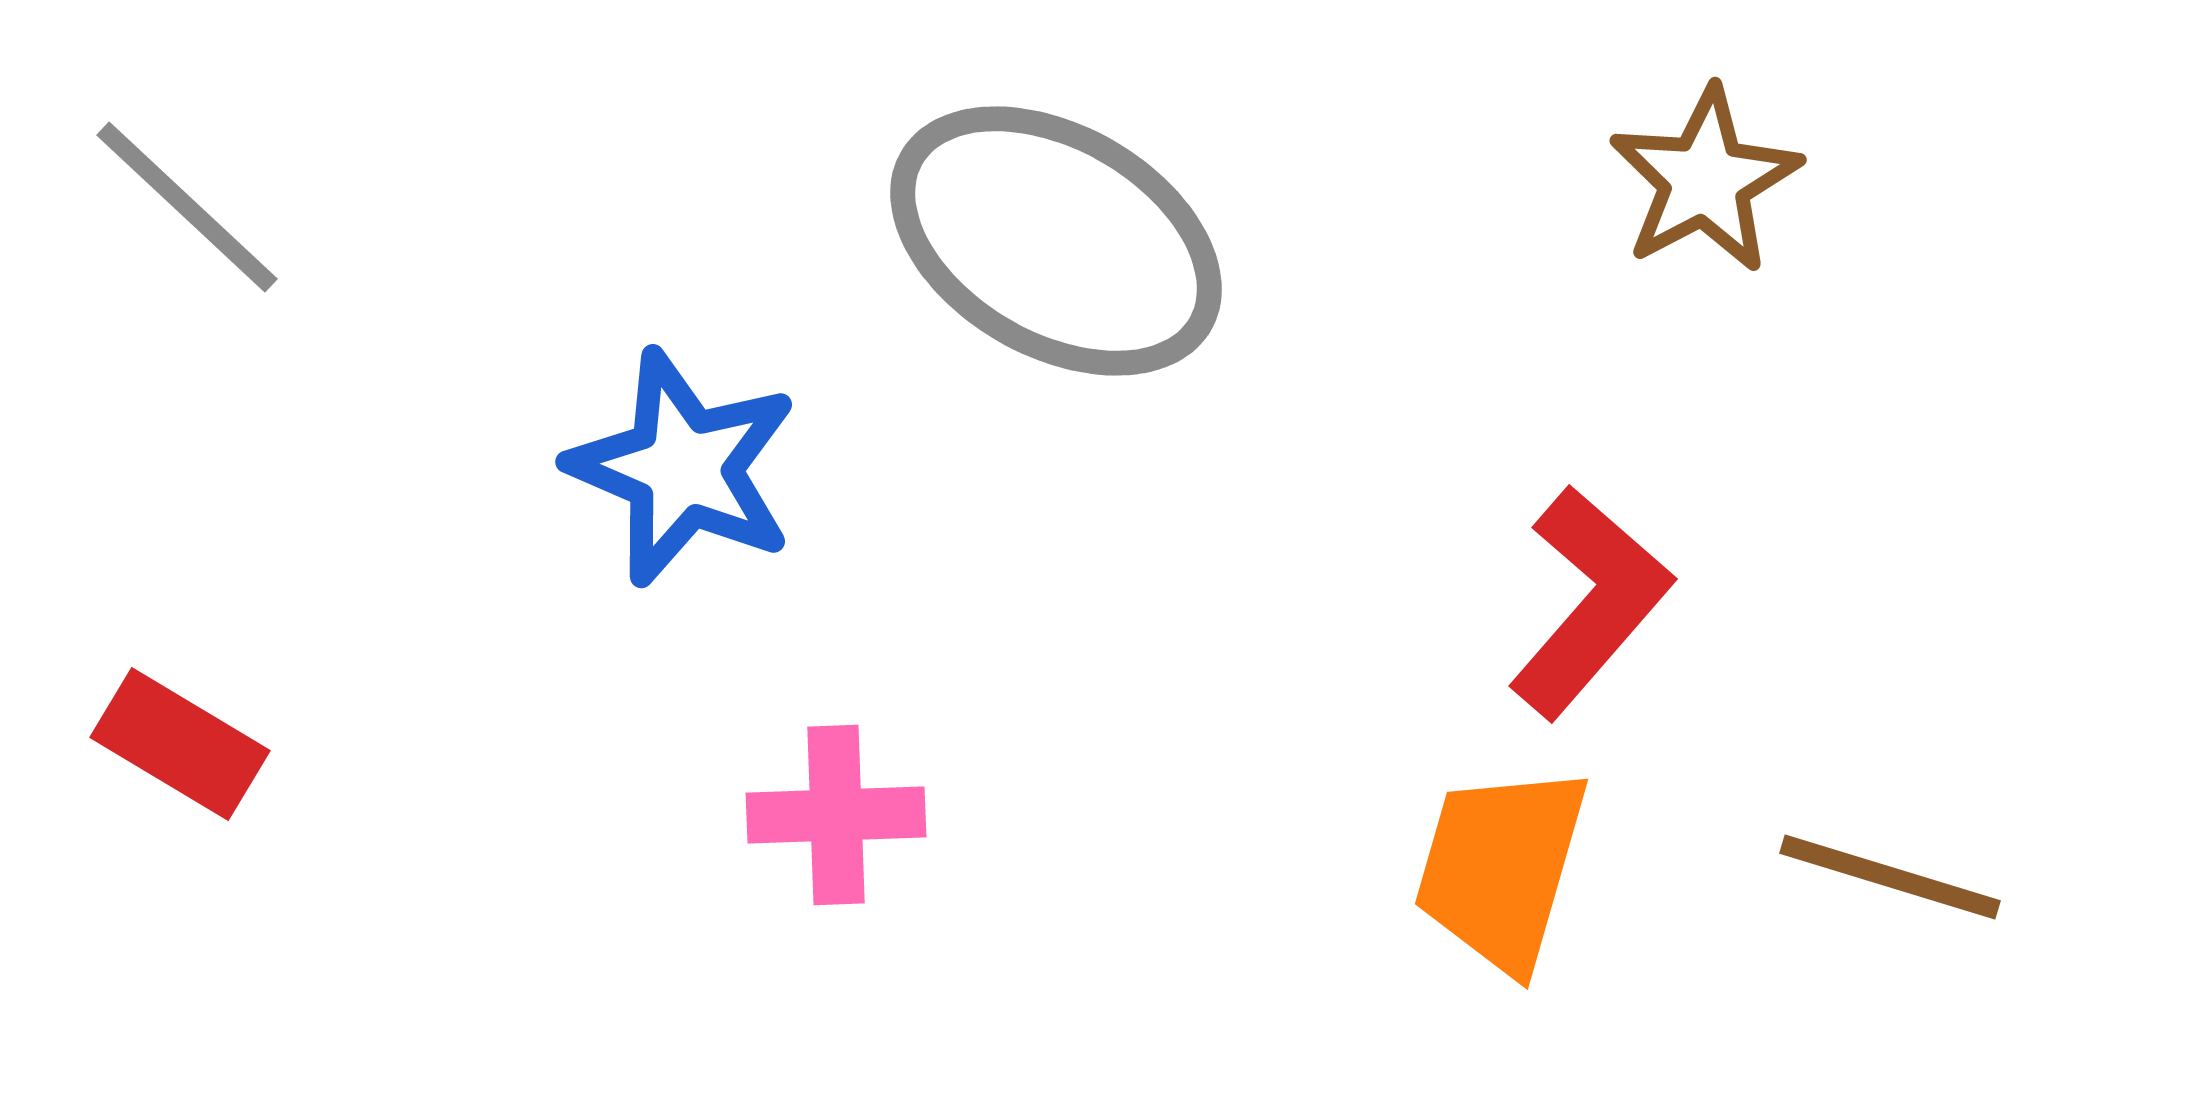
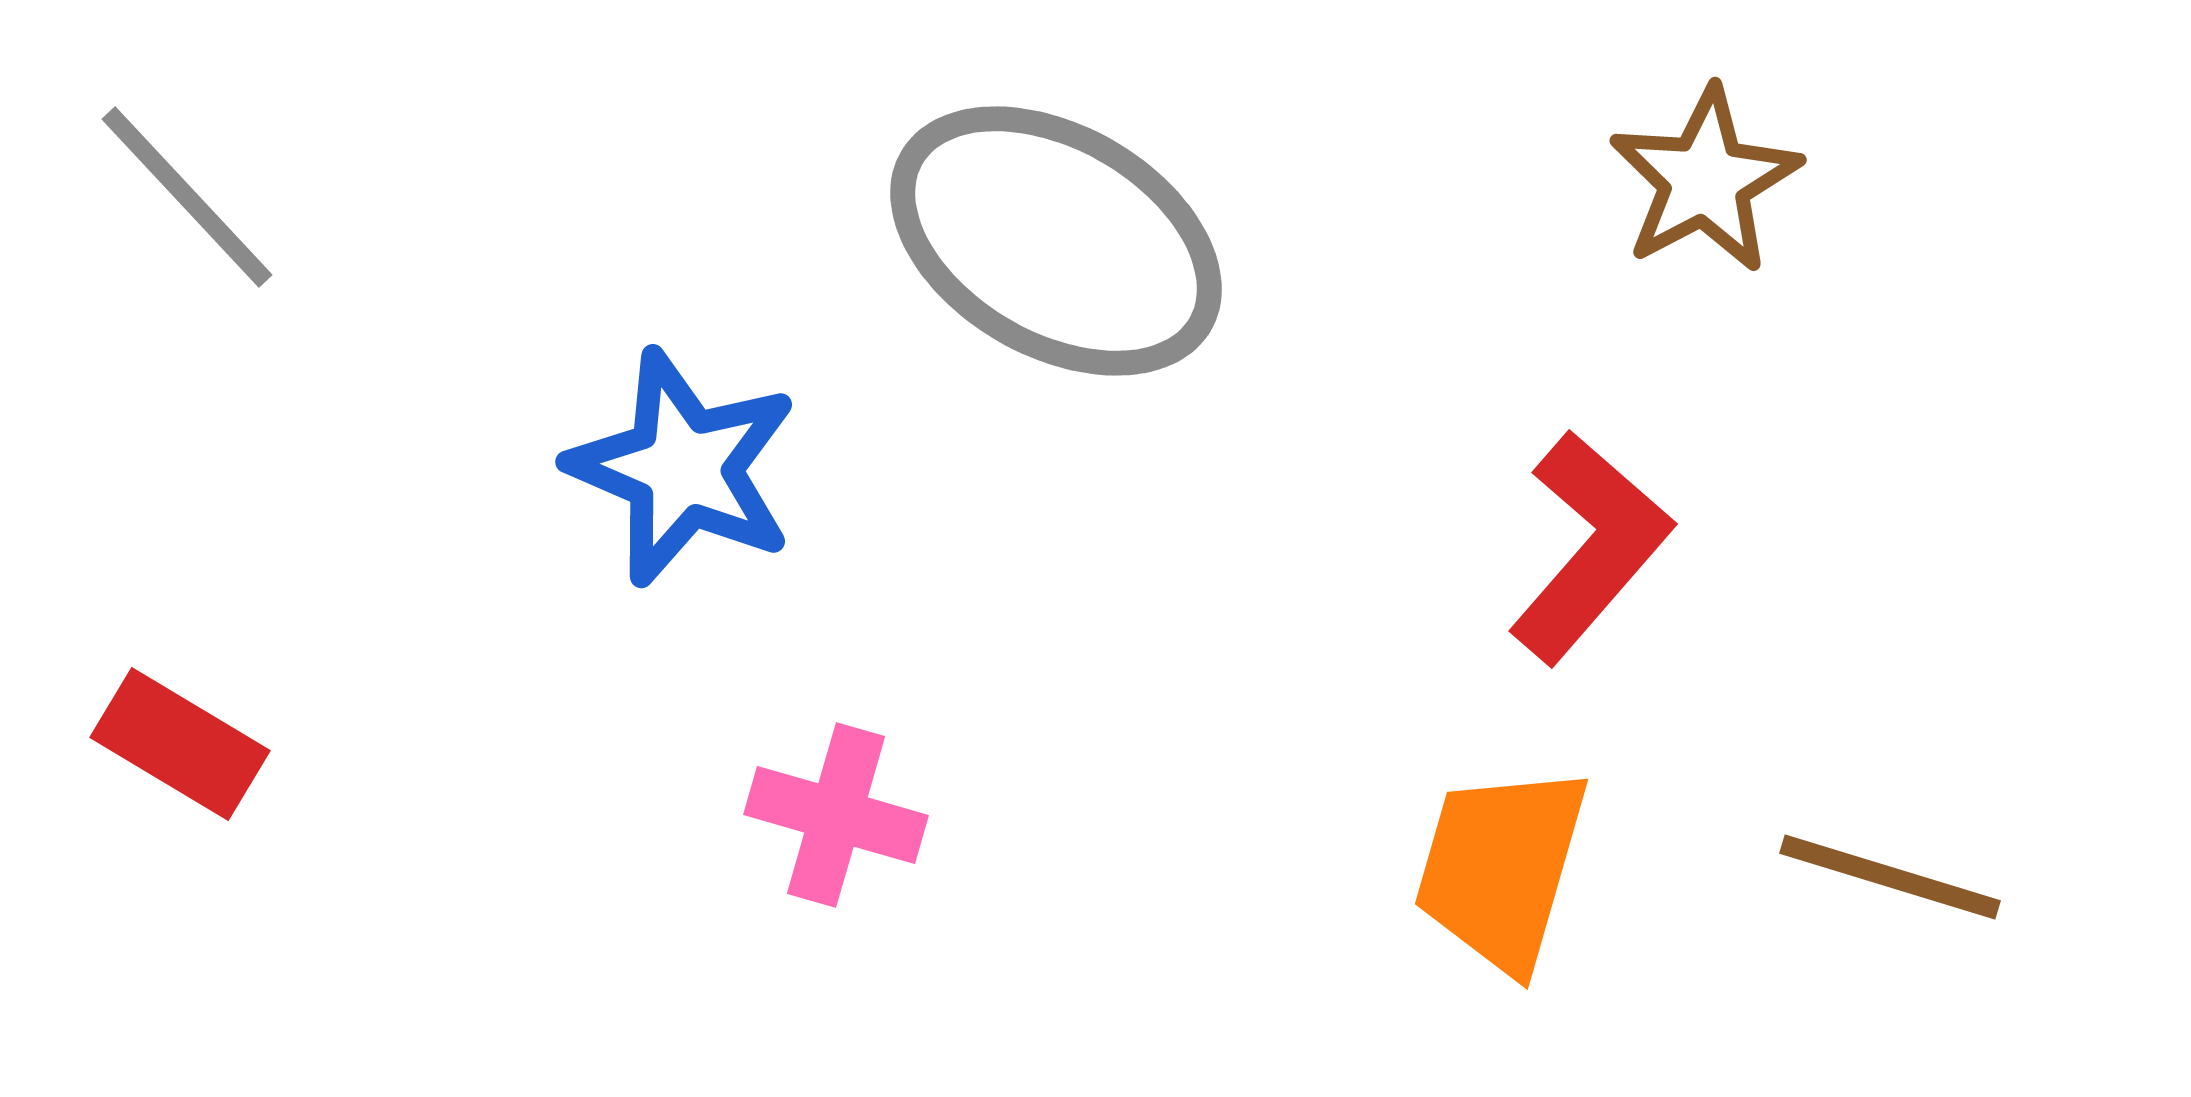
gray line: moved 10 px up; rotated 4 degrees clockwise
red L-shape: moved 55 px up
pink cross: rotated 18 degrees clockwise
